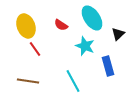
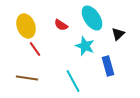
brown line: moved 1 px left, 3 px up
